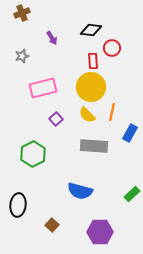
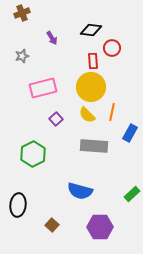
purple hexagon: moved 5 px up
